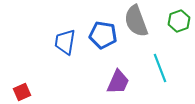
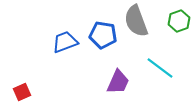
blue trapezoid: rotated 60 degrees clockwise
cyan line: rotated 32 degrees counterclockwise
